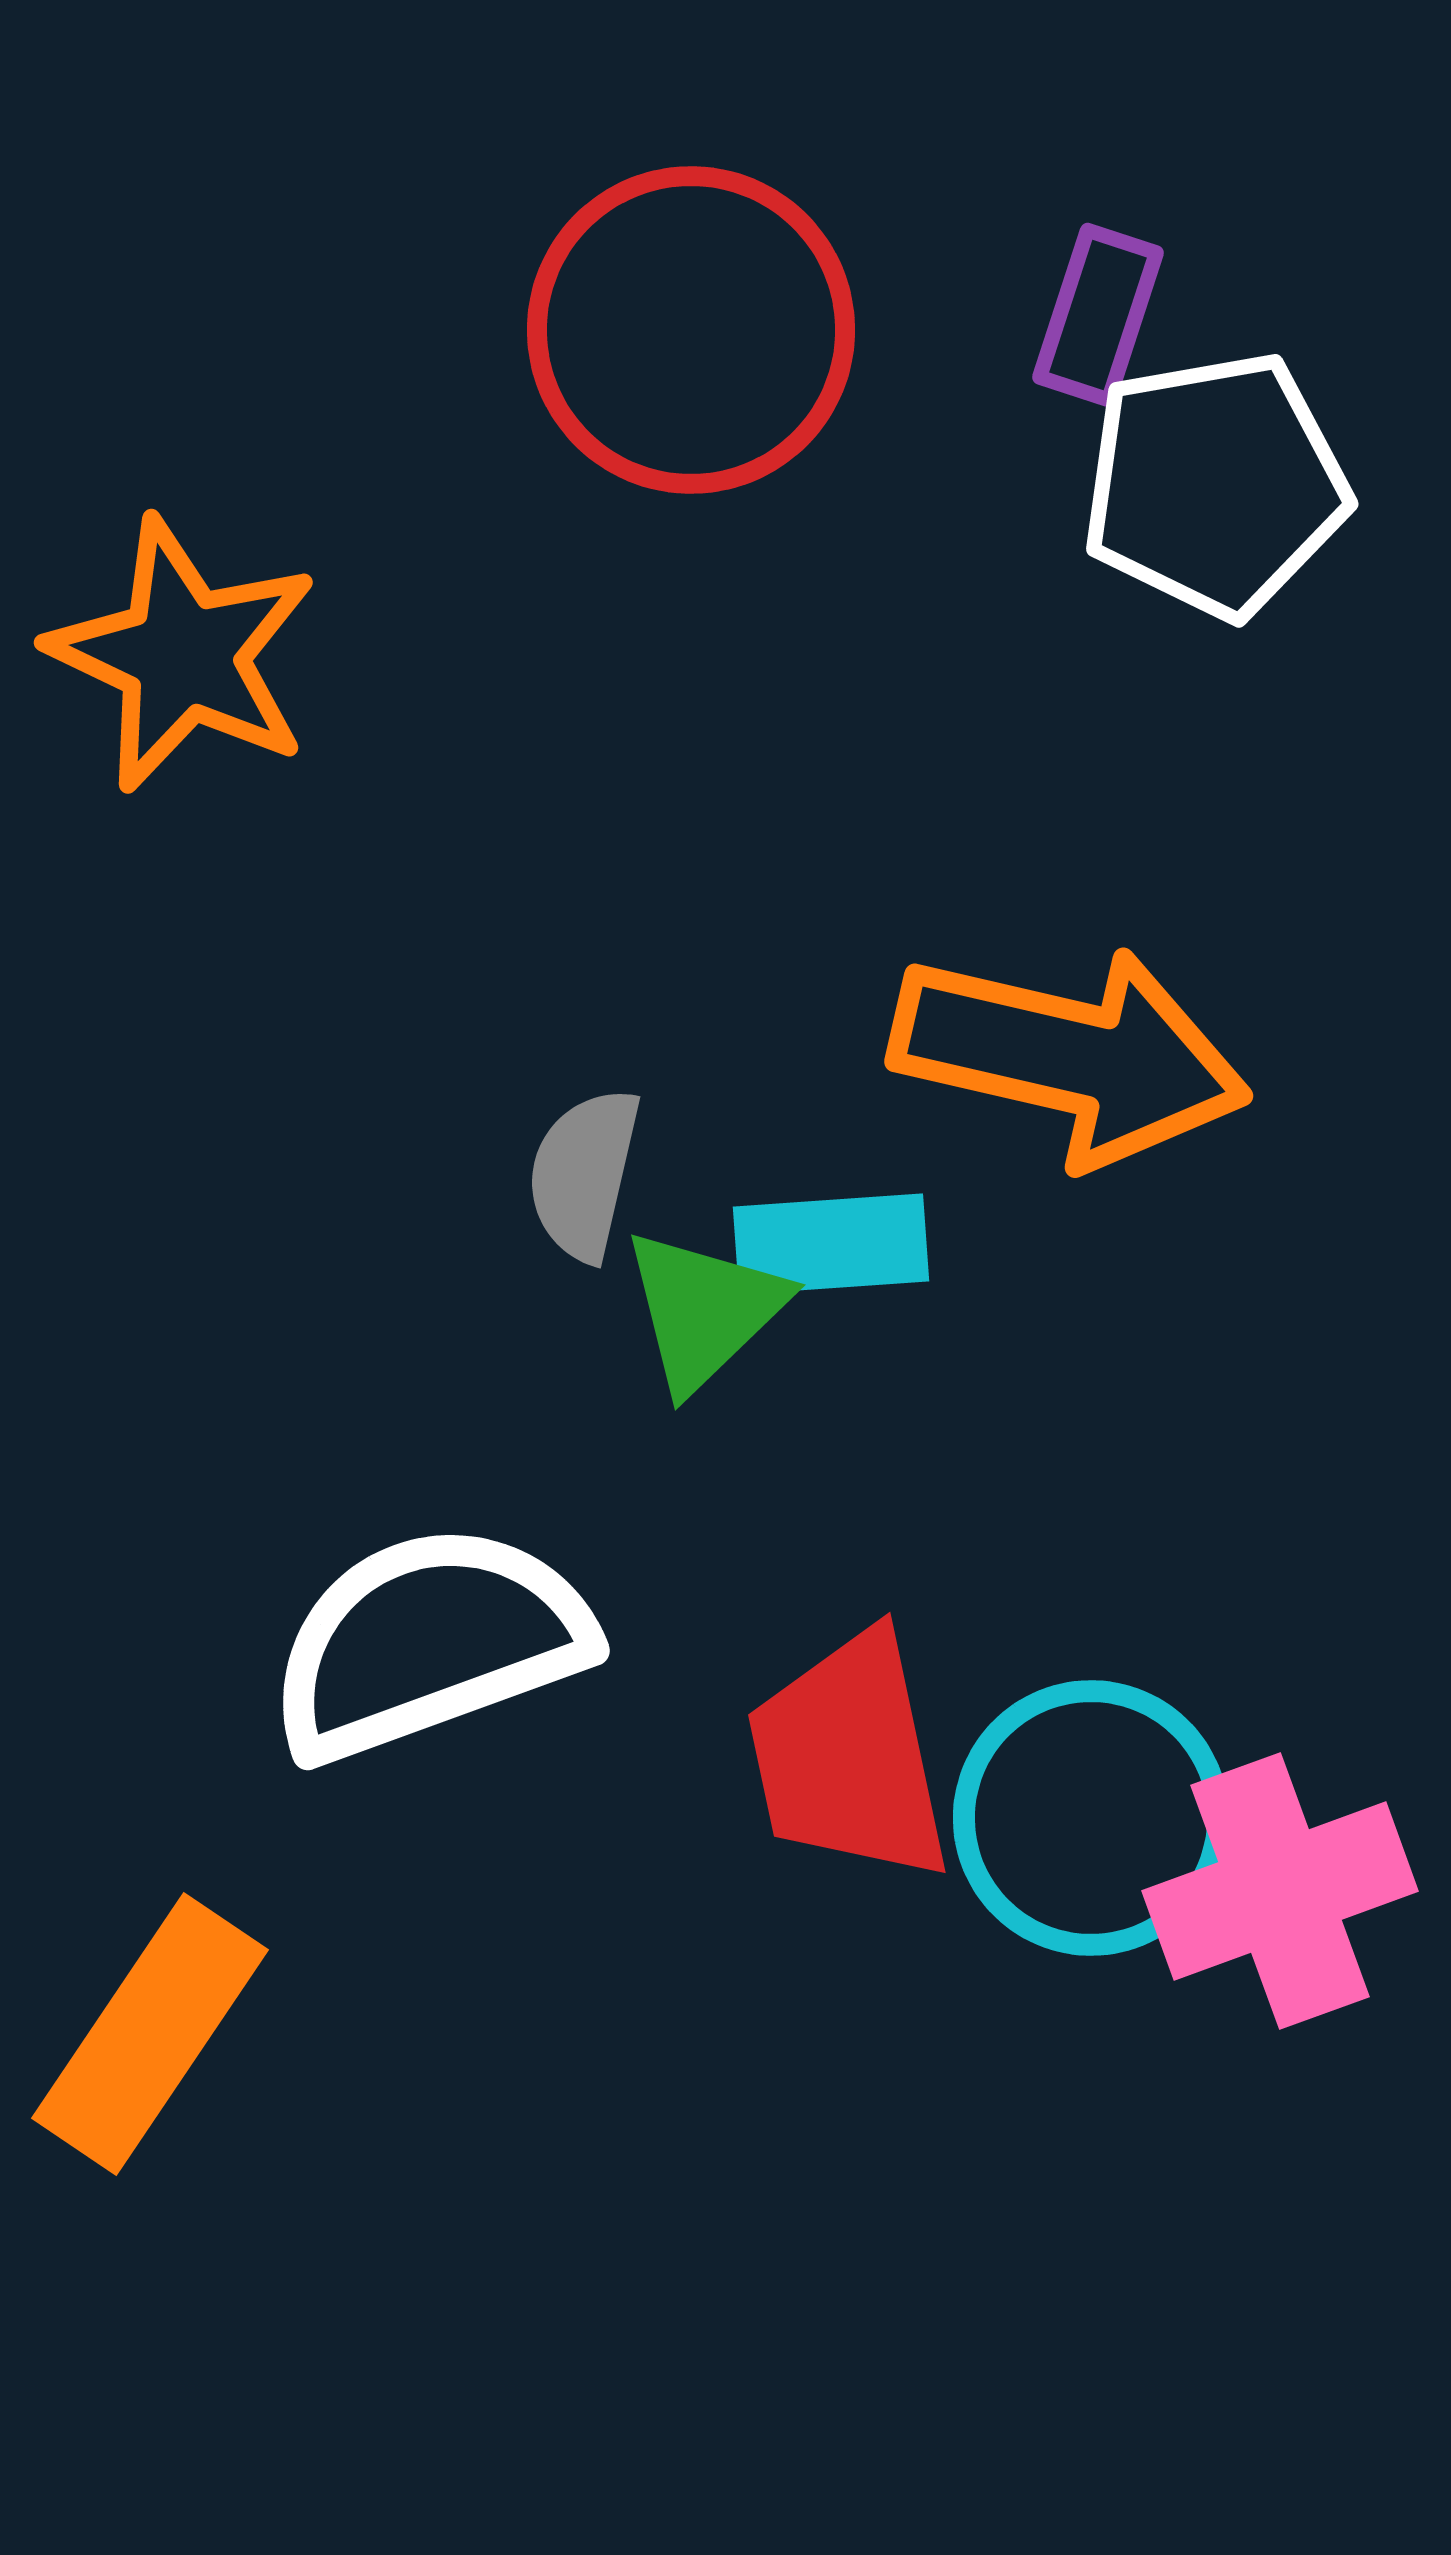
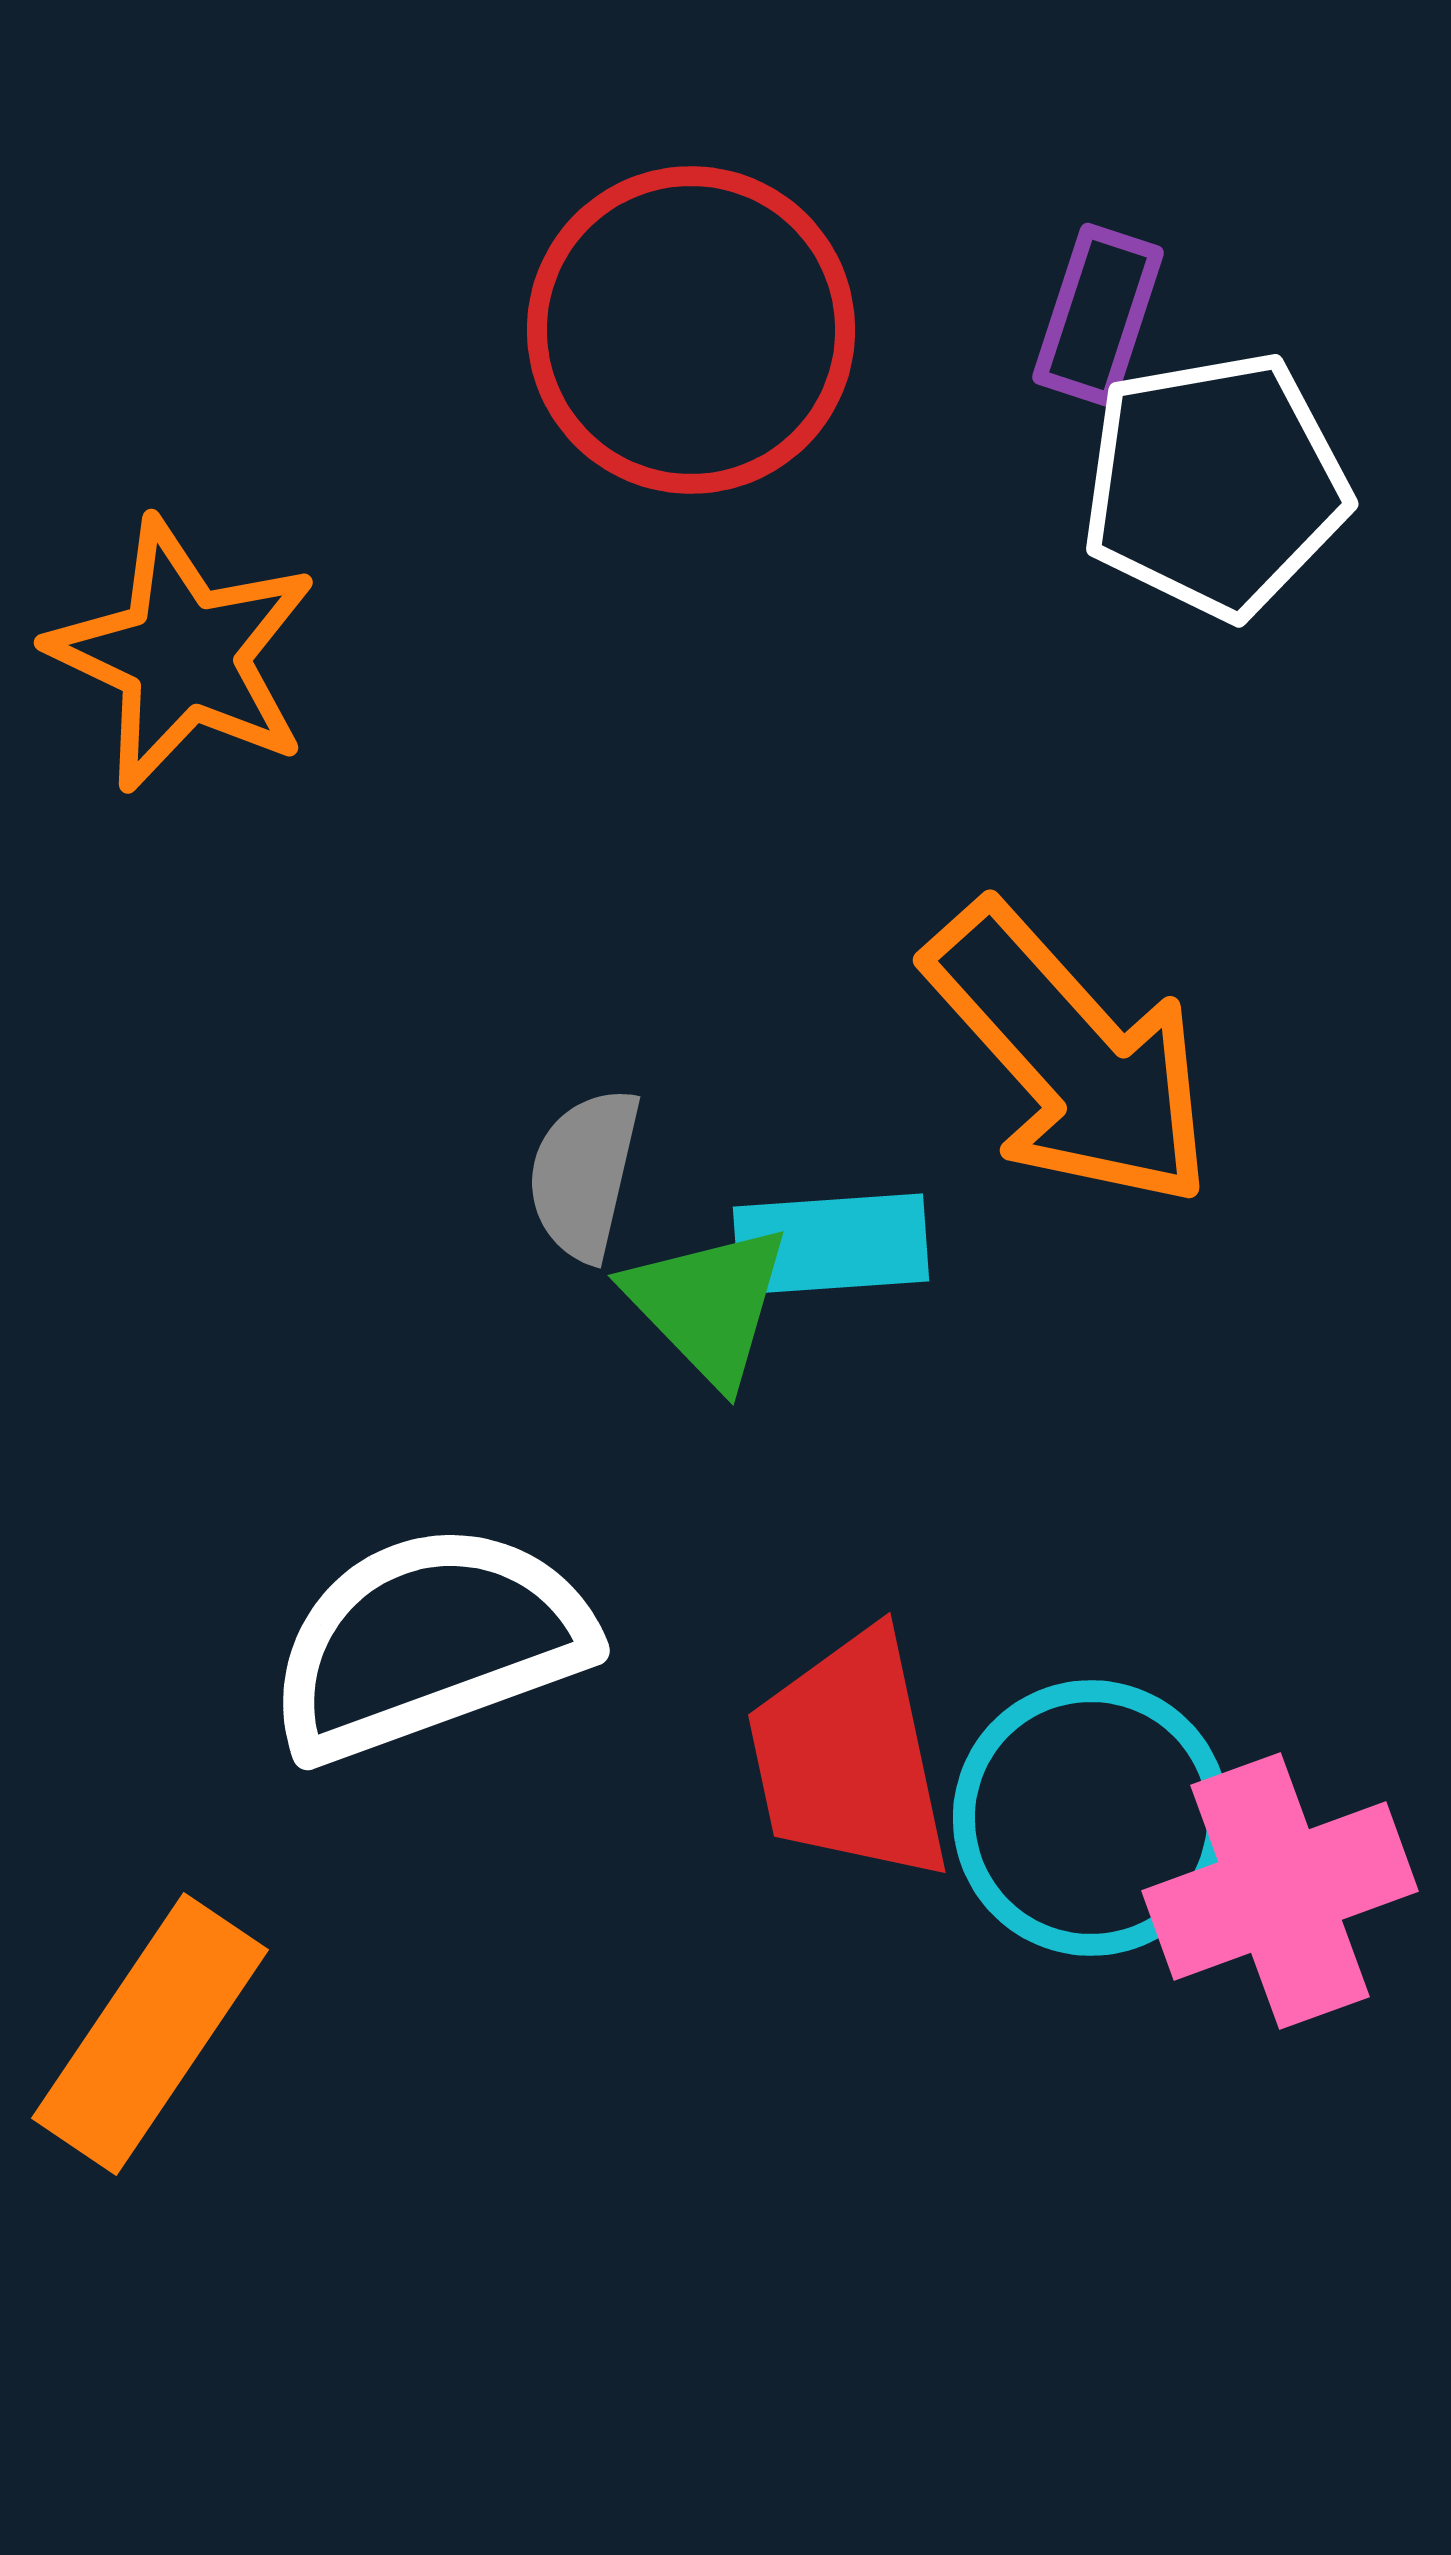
orange arrow: rotated 35 degrees clockwise
green triangle: moved 4 px right, 6 px up; rotated 30 degrees counterclockwise
